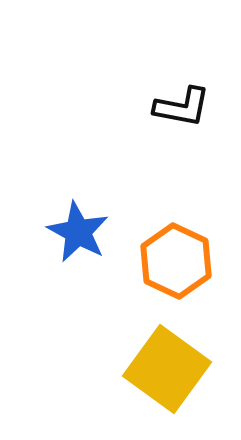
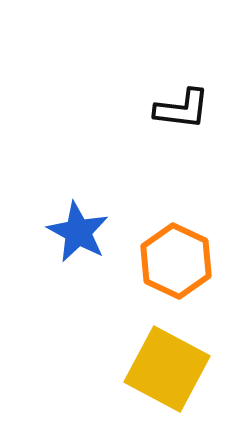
black L-shape: moved 2 px down; rotated 4 degrees counterclockwise
yellow square: rotated 8 degrees counterclockwise
